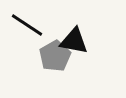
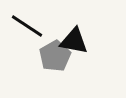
black line: moved 1 px down
